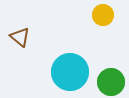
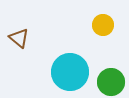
yellow circle: moved 10 px down
brown triangle: moved 1 px left, 1 px down
